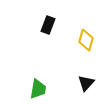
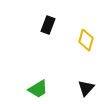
black triangle: moved 5 px down
green trapezoid: rotated 50 degrees clockwise
